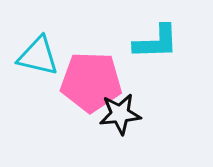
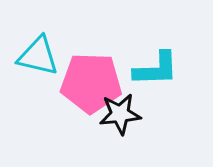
cyan L-shape: moved 27 px down
pink pentagon: moved 1 px down
